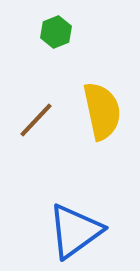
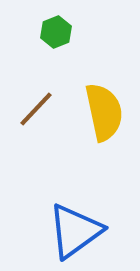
yellow semicircle: moved 2 px right, 1 px down
brown line: moved 11 px up
